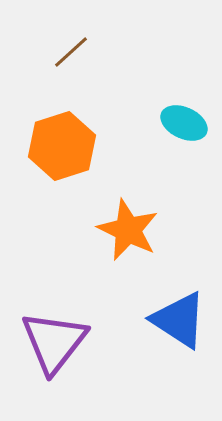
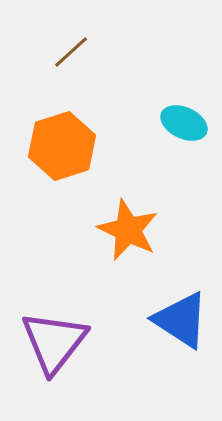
blue triangle: moved 2 px right
